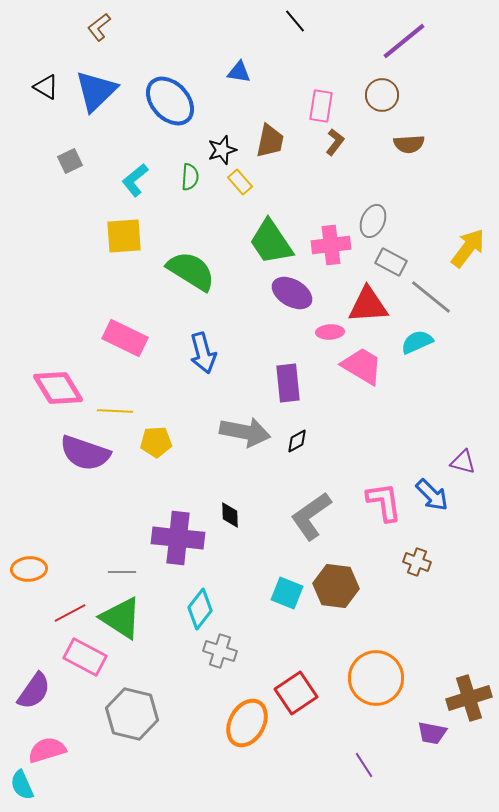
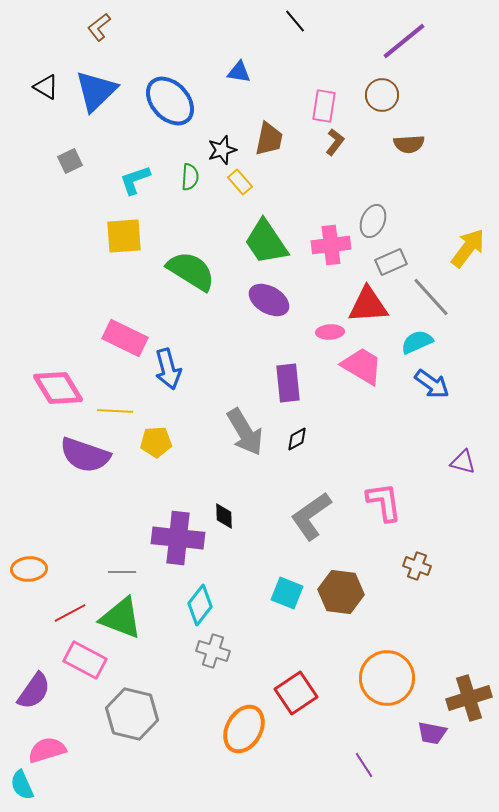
pink rectangle at (321, 106): moved 3 px right
brown trapezoid at (270, 141): moved 1 px left, 2 px up
cyan L-shape at (135, 180): rotated 20 degrees clockwise
green trapezoid at (271, 242): moved 5 px left
gray rectangle at (391, 262): rotated 52 degrees counterclockwise
purple ellipse at (292, 293): moved 23 px left, 7 px down
gray line at (431, 297): rotated 9 degrees clockwise
blue arrow at (203, 353): moved 35 px left, 16 px down
gray arrow at (245, 432): rotated 48 degrees clockwise
black diamond at (297, 441): moved 2 px up
purple semicircle at (85, 453): moved 2 px down
blue arrow at (432, 495): moved 111 px up; rotated 9 degrees counterclockwise
black diamond at (230, 515): moved 6 px left, 1 px down
brown cross at (417, 562): moved 4 px down
brown hexagon at (336, 586): moved 5 px right, 6 px down
cyan diamond at (200, 609): moved 4 px up
green triangle at (121, 618): rotated 12 degrees counterclockwise
gray cross at (220, 651): moved 7 px left
pink rectangle at (85, 657): moved 3 px down
orange circle at (376, 678): moved 11 px right
orange ellipse at (247, 723): moved 3 px left, 6 px down
